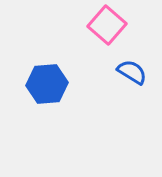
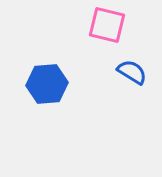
pink square: rotated 27 degrees counterclockwise
